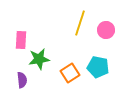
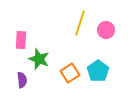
green star: rotated 30 degrees clockwise
cyan pentagon: moved 4 px down; rotated 25 degrees clockwise
